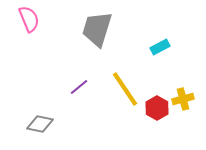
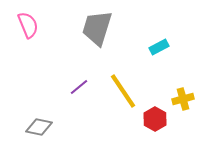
pink semicircle: moved 1 px left, 6 px down
gray trapezoid: moved 1 px up
cyan rectangle: moved 1 px left
yellow line: moved 2 px left, 2 px down
red hexagon: moved 2 px left, 11 px down
gray diamond: moved 1 px left, 3 px down
